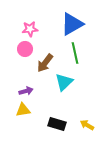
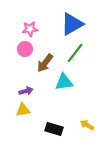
green line: rotated 50 degrees clockwise
cyan triangle: rotated 36 degrees clockwise
black rectangle: moved 3 px left, 5 px down
